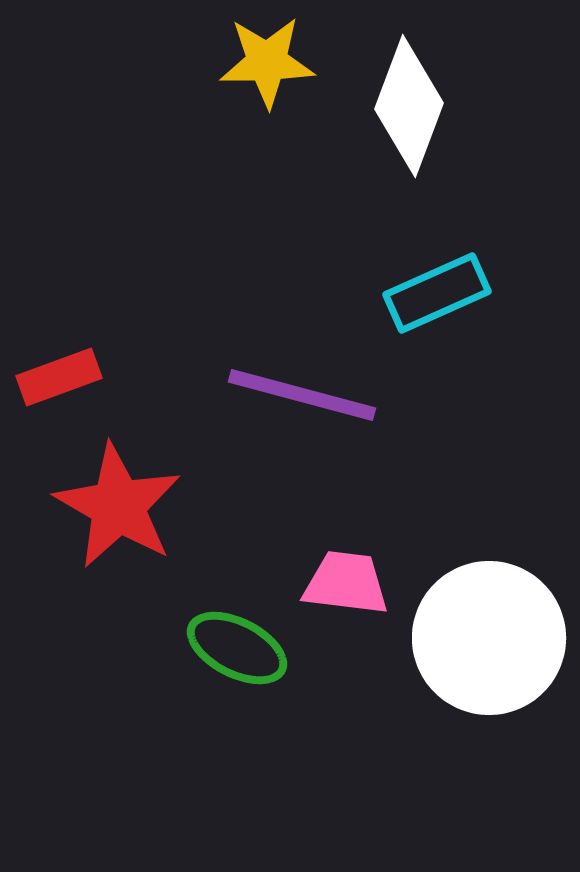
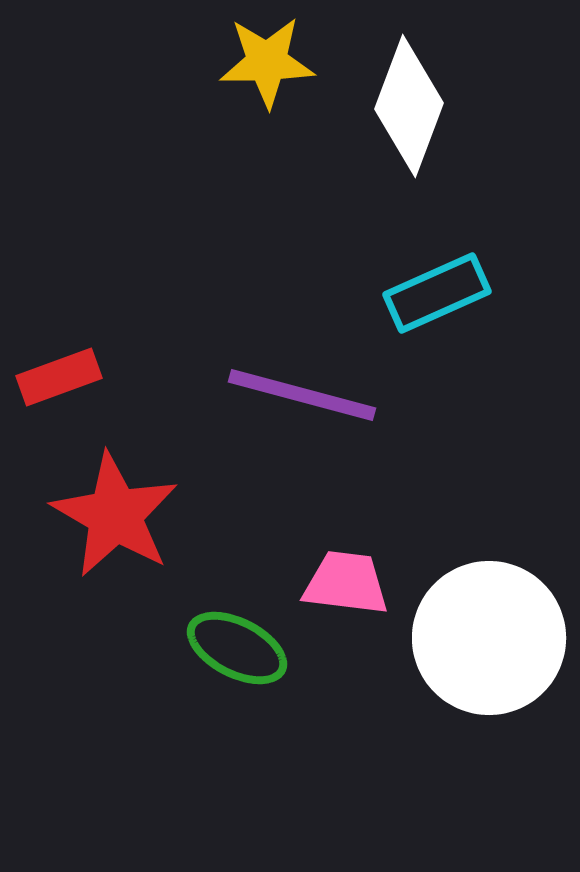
red star: moved 3 px left, 9 px down
